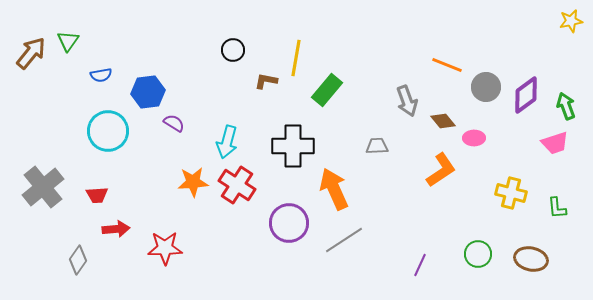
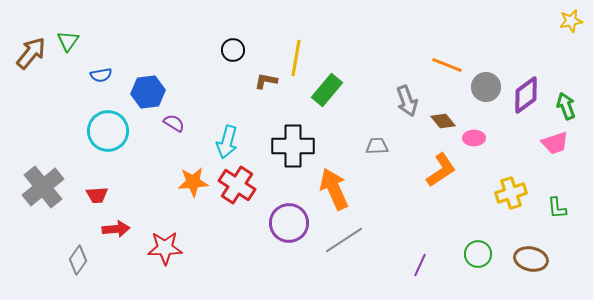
yellow cross: rotated 32 degrees counterclockwise
